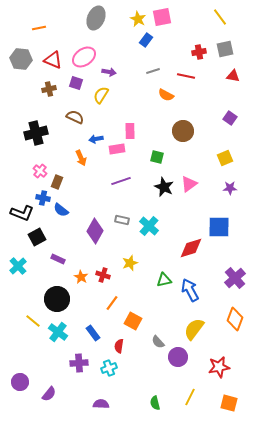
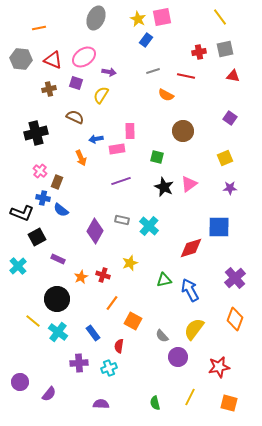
orange star at (81, 277): rotated 16 degrees clockwise
gray semicircle at (158, 342): moved 4 px right, 6 px up
